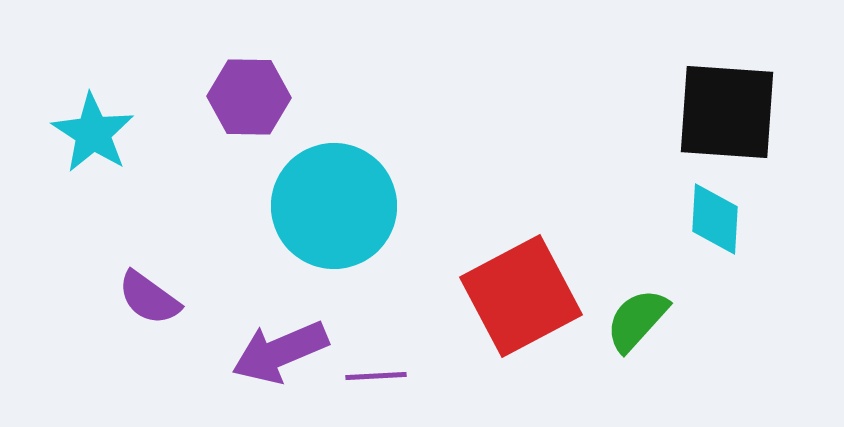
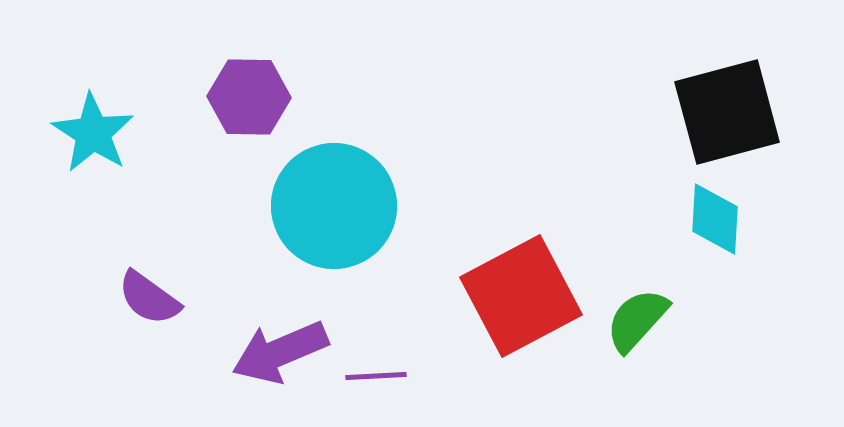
black square: rotated 19 degrees counterclockwise
